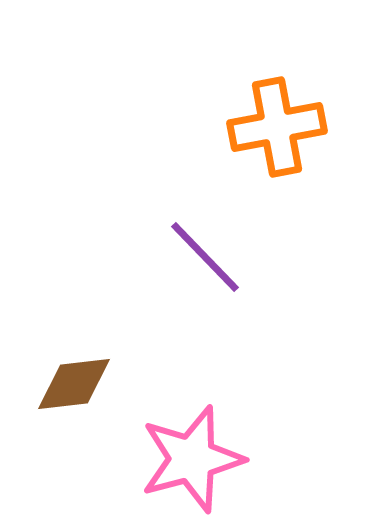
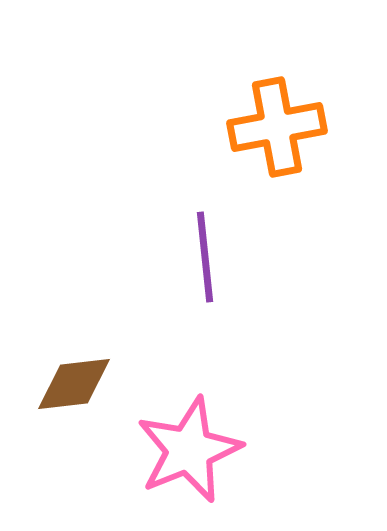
purple line: rotated 38 degrees clockwise
pink star: moved 3 px left, 9 px up; rotated 7 degrees counterclockwise
